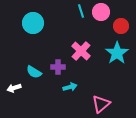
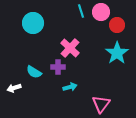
red circle: moved 4 px left, 1 px up
pink cross: moved 11 px left, 3 px up
pink triangle: rotated 12 degrees counterclockwise
